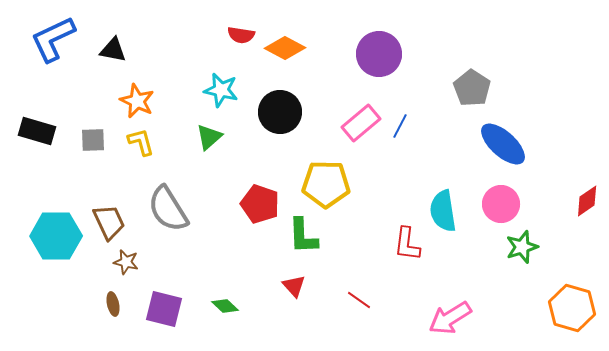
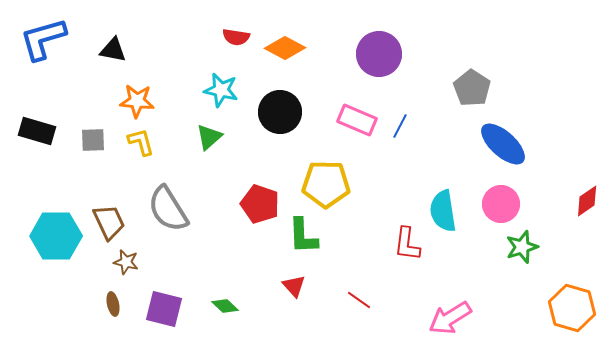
red semicircle: moved 5 px left, 2 px down
blue L-shape: moved 10 px left; rotated 9 degrees clockwise
orange star: rotated 20 degrees counterclockwise
pink rectangle: moved 4 px left, 3 px up; rotated 63 degrees clockwise
